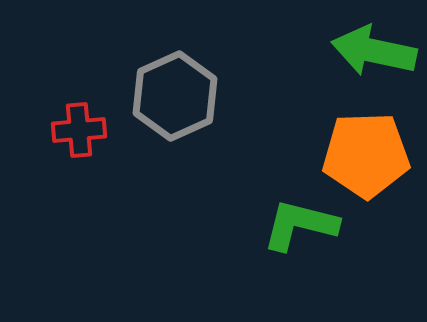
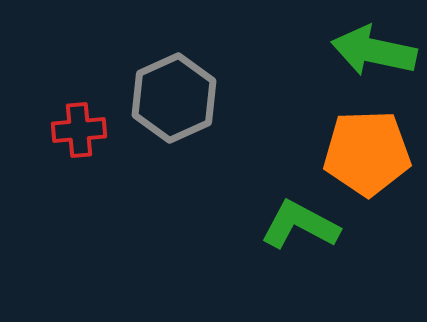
gray hexagon: moved 1 px left, 2 px down
orange pentagon: moved 1 px right, 2 px up
green L-shape: rotated 14 degrees clockwise
